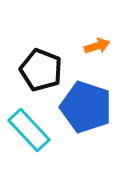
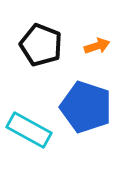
black pentagon: moved 25 px up
cyan rectangle: rotated 18 degrees counterclockwise
